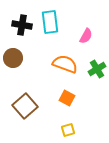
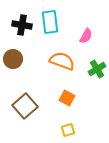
brown circle: moved 1 px down
orange semicircle: moved 3 px left, 3 px up
